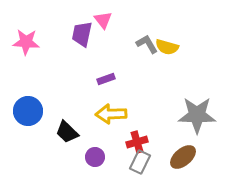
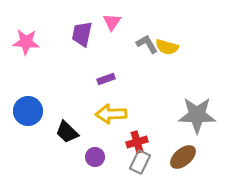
pink triangle: moved 9 px right, 2 px down; rotated 12 degrees clockwise
